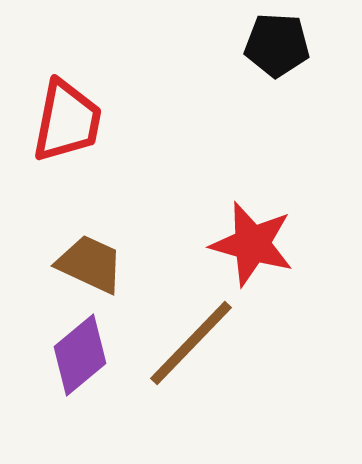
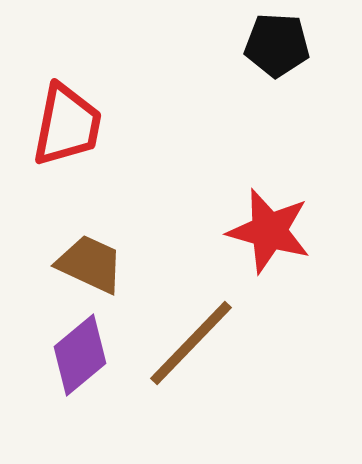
red trapezoid: moved 4 px down
red star: moved 17 px right, 13 px up
